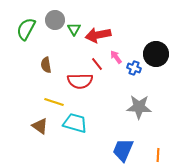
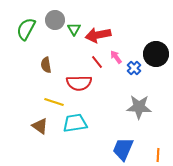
red line: moved 2 px up
blue cross: rotated 24 degrees clockwise
red semicircle: moved 1 px left, 2 px down
cyan trapezoid: rotated 25 degrees counterclockwise
blue trapezoid: moved 1 px up
